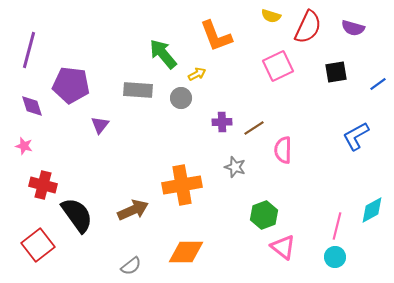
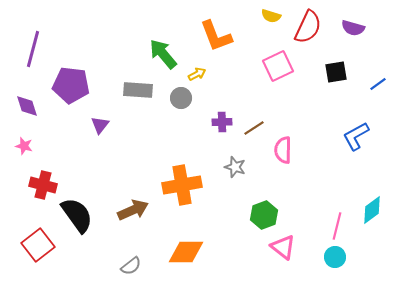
purple line: moved 4 px right, 1 px up
purple diamond: moved 5 px left
cyan diamond: rotated 8 degrees counterclockwise
